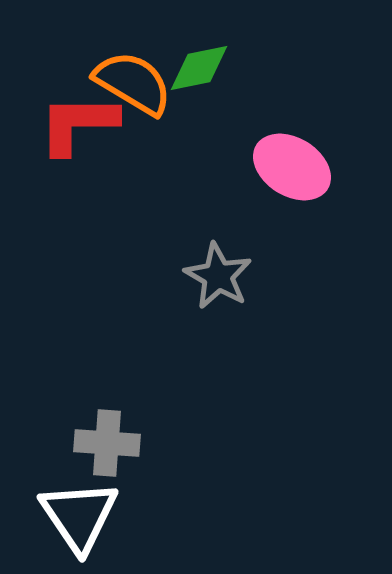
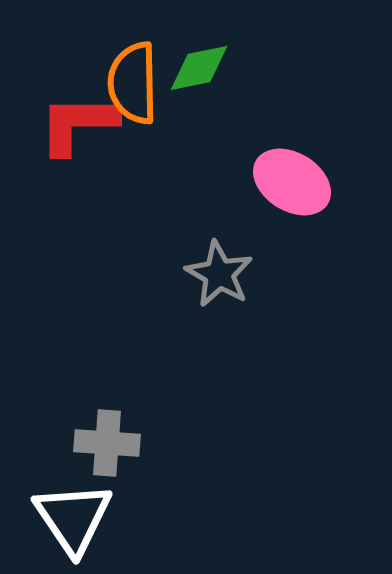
orange semicircle: rotated 122 degrees counterclockwise
pink ellipse: moved 15 px down
gray star: moved 1 px right, 2 px up
white triangle: moved 6 px left, 2 px down
